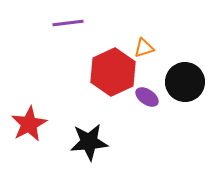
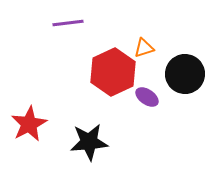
black circle: moved 8 px up
